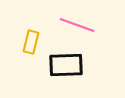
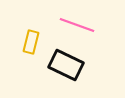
black rectangle: rotated 28 degrees clockwise
